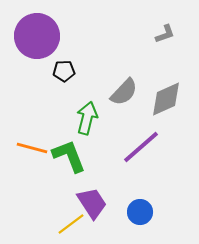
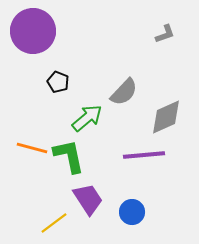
purple circle: moved 4 px left, 5 px up
black pentagon: moved 6 px left, 11 px down; rotated 25 degrees clockwise
gray diamond: moved 18 px down
green arrow: rotated 36 degrees clockwise
purple line: moved 3 px right, 8 px down; rotated 36 degrees clockwise
green L-shape: rotated 9 degrees clockwise
purple trapezoid: moved 4 px left, 4 px up
blue circle: moved 8 px left
yellow line: moved 17 px left, 1 px up
